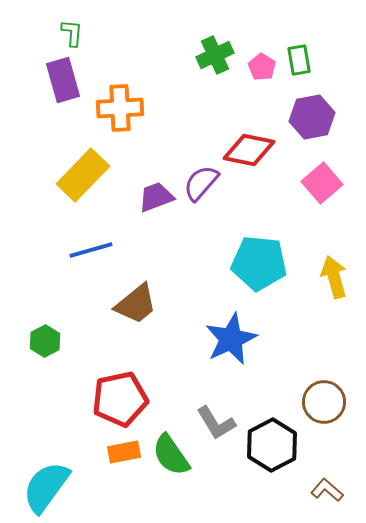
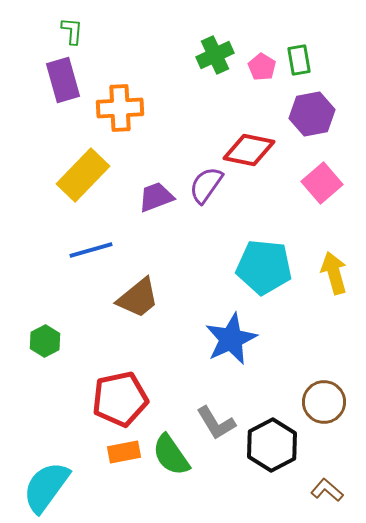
green L-shape: moved 2 px up
purple hexagon: moved 3 px up
purple semicircle: moved 5 px right, 2 px down; rotated 6 degrees counterclockwise
cyan pentagon: moved 5 px right, 4 px down
yellow arrow: moved 4 px up
brown trapezoid: moved 2 px right, 6 px up
